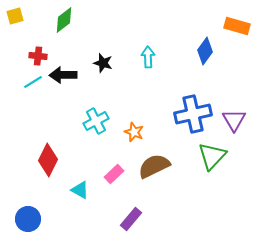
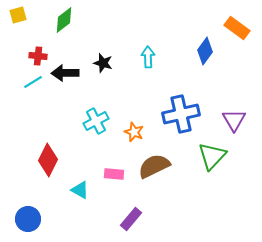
yellow square: moved 3 px right, 1 px up
orange rectangle: moved 2 px down; rotated 20 degrees clockwise
black arrow: moved 2 px right, 2 px up
blue cross: moved 12 px left
pink rectangle: rotated 48 degrees clockwise
